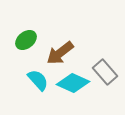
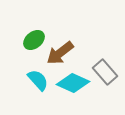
green ellipse: moved 8 px right
